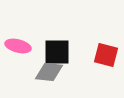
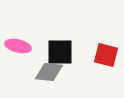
black square: moved 3 px right
